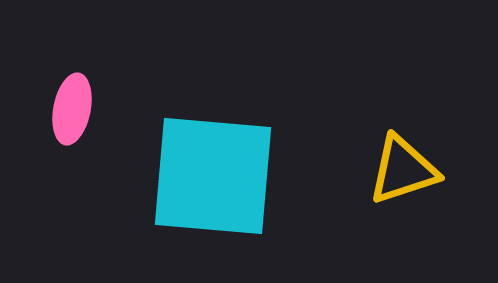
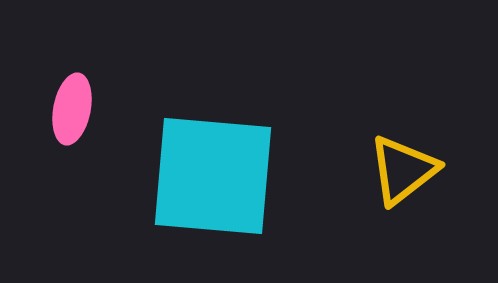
yellow triangle: rotated 20 degrees counterclockwise
